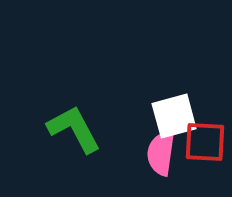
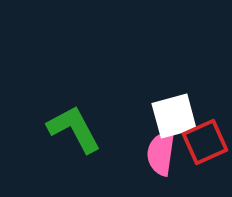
red square: rotated 27 degrees counterclockwise
